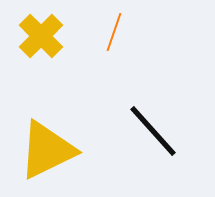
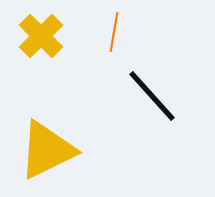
orange line: rotated 9 degrees counterclockwise
black line: moved 1 px left, 35 px up
